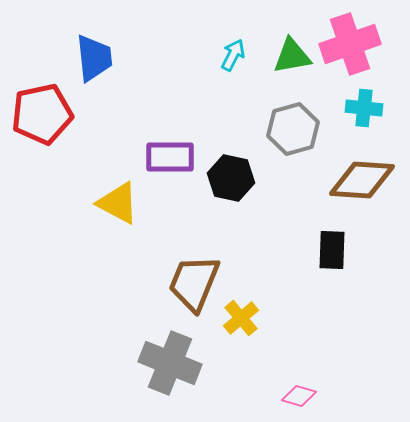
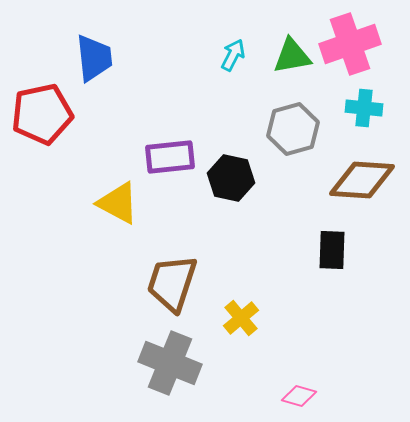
purple rectangle: rotated 6 degrees counterclockwise
brown trapezoid: moved 22 px left; rotated 4 degrees counterclockwise
